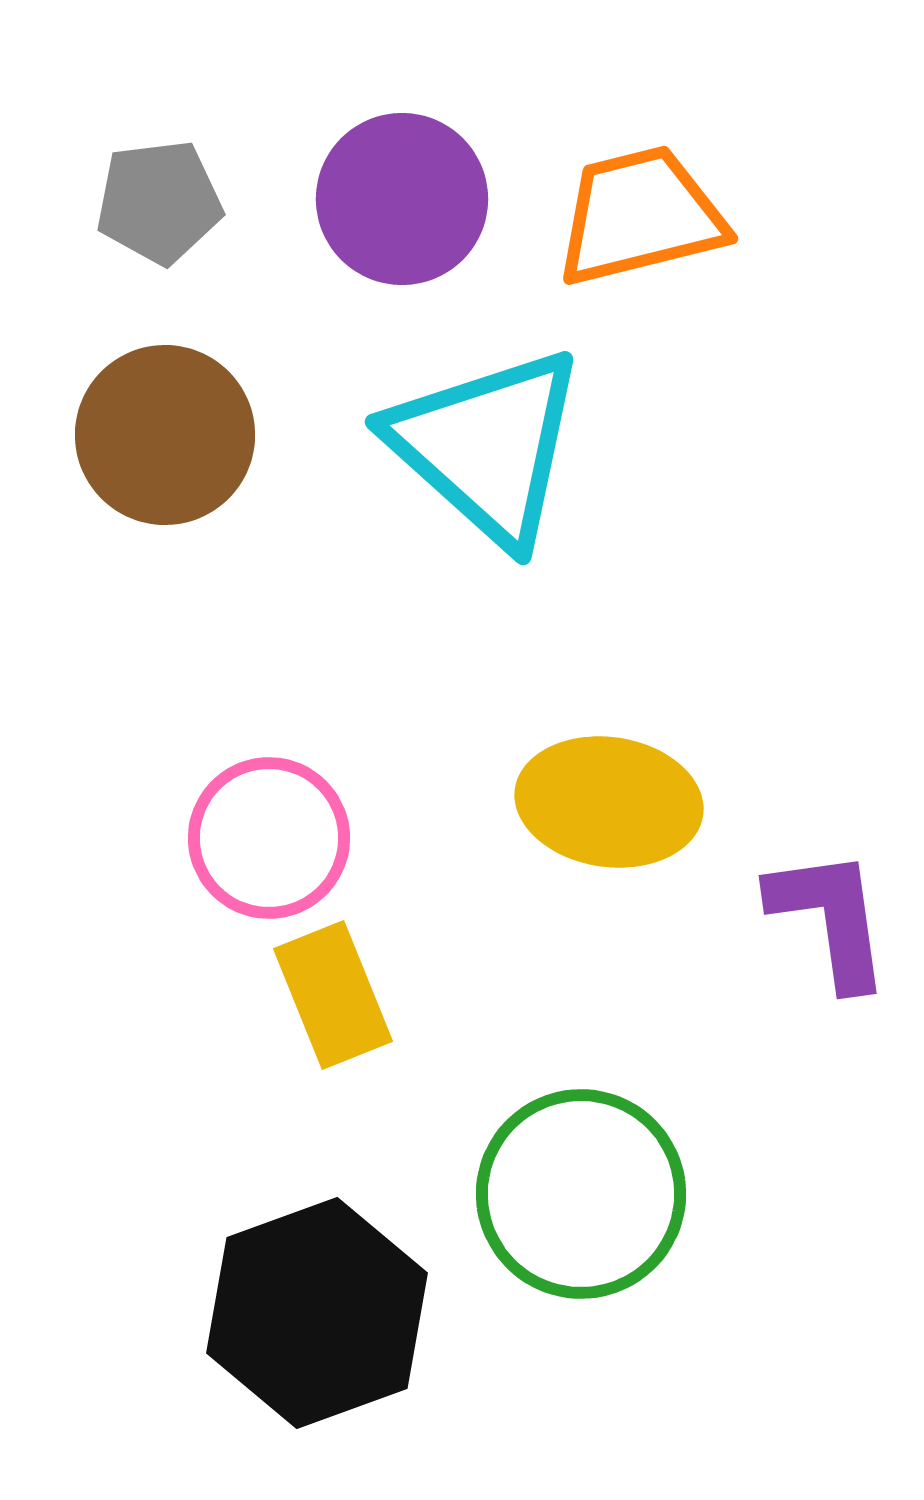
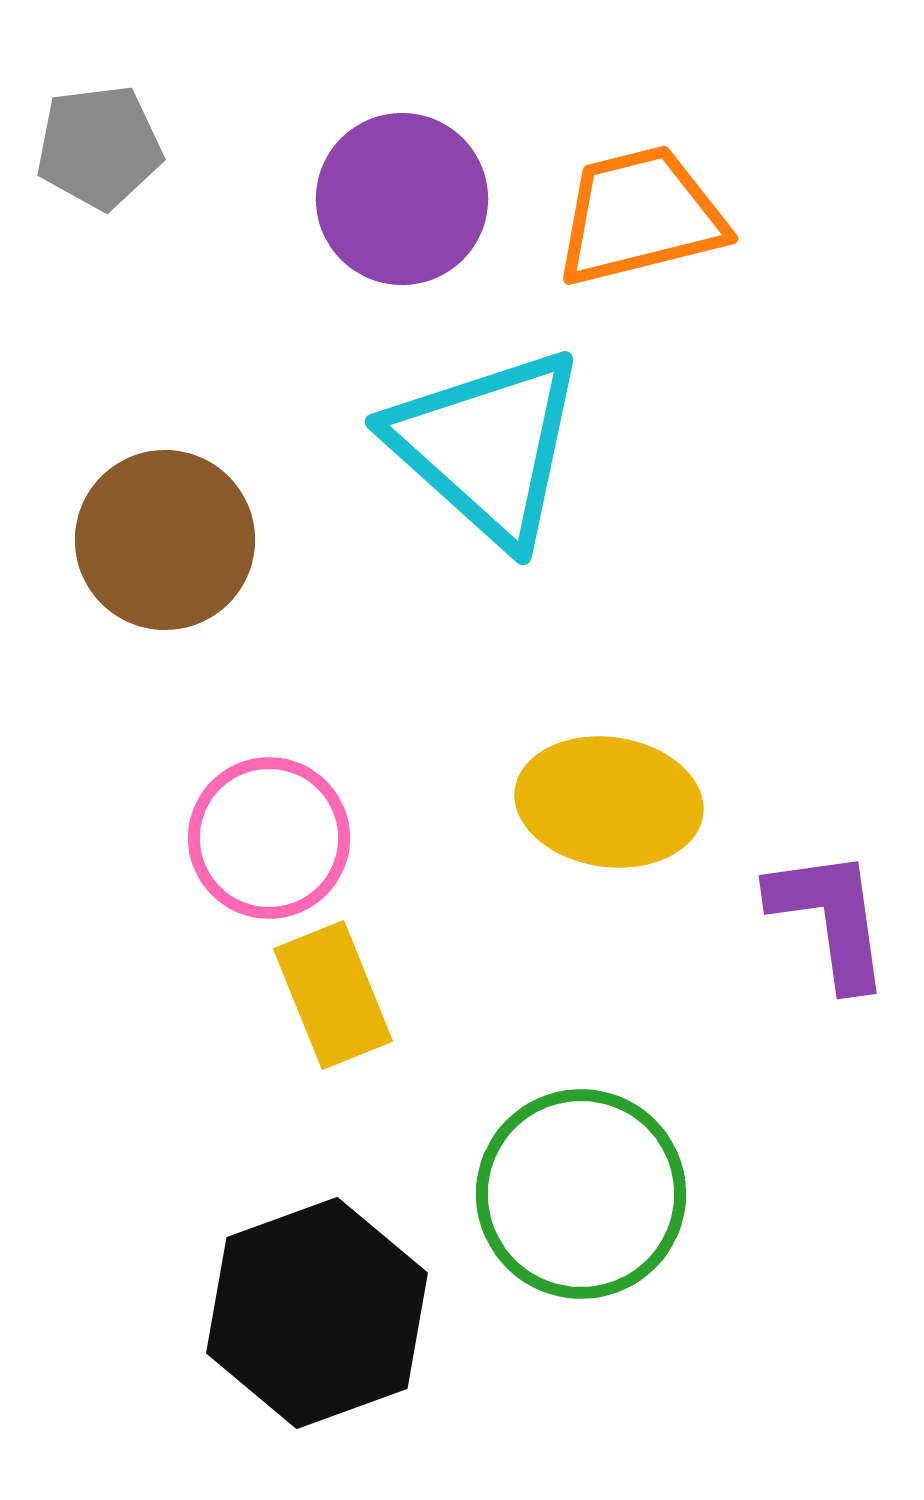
gray pentagon: moved 60 px left, 55 px up
brown circle: moved 105 px down
